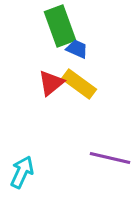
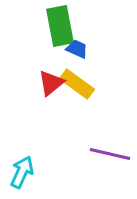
green rectangle: rotated 9 degrees clockwise
yellow rectangle: moved 2 px left
purple line: moved 4 px up
